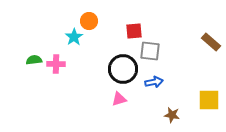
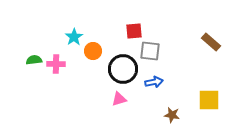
orange circle: moved 4 px right, 30 px down
